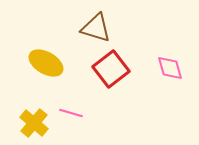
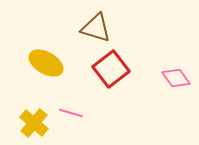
pink diamond: moved 6 px right, 10 px down; rotated 20 degrees counterclockwise
